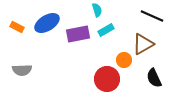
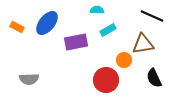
cyan semicircle: rotated 72 degrees counterclockwise
blue ellipse: rotated 20 degrees counterclockwise
cyan rectangle: moved 2 px right
purple rectangle: moved 2 px left, 8 px down
brown triangle: rotated 20 degrees clockwise
gray semicircle: moved 7 px right, 9 px down
red circle: moved 1 px left, 1 px down
